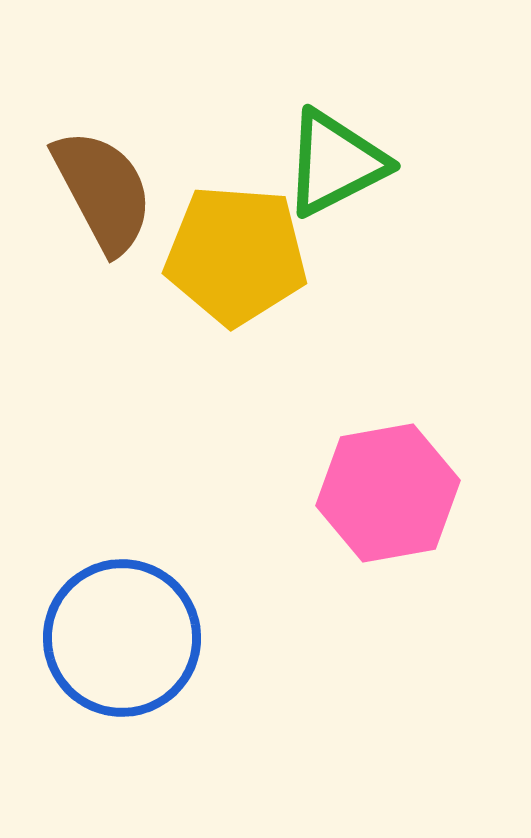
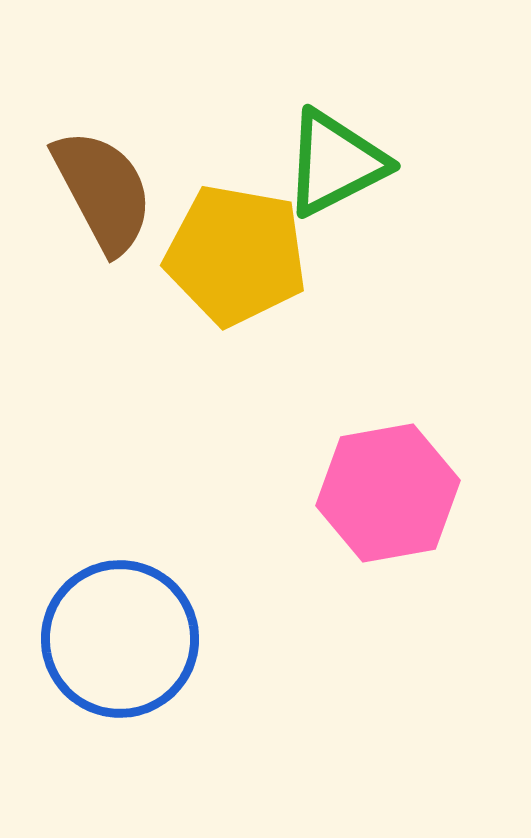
yellow pentagon: rotated 6 degrees clockwise
blue circle: moved 2 px left, 1 px down
